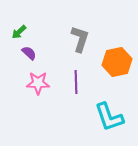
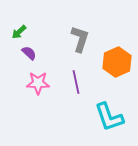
orange hexagon: rotated 12 degrees counterclockwise
purple line: rotated 10 degrees counterclockwise
